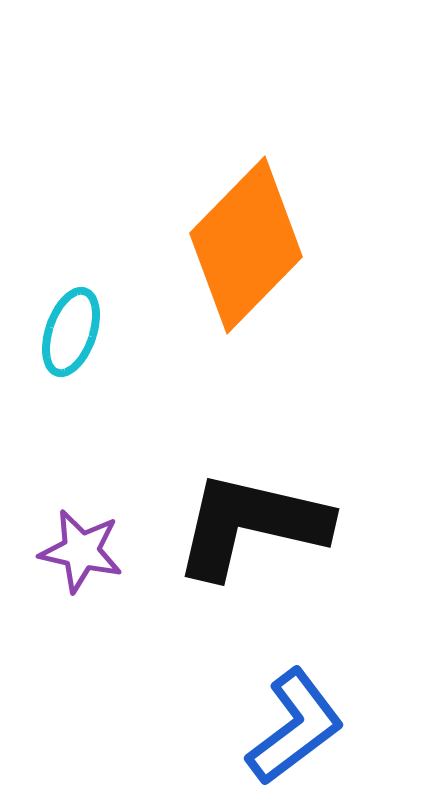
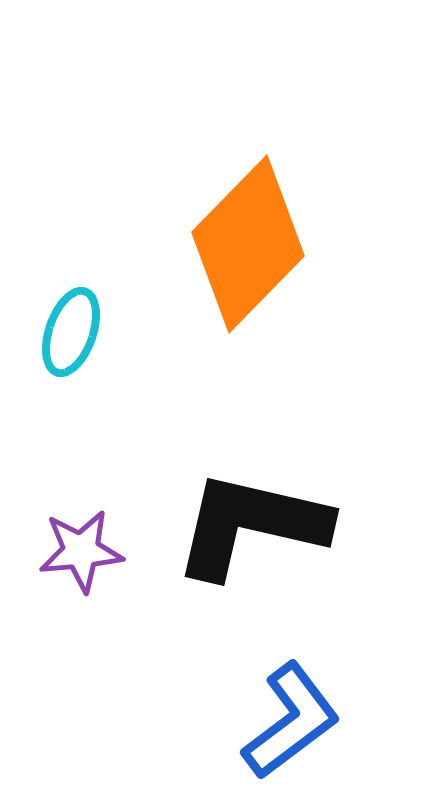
orange diamond: moved 2 px right, 1 px up
purple star: rotated 18 degrees counterclockwise
blue L-shape: moved 4 px left, 6 px up
